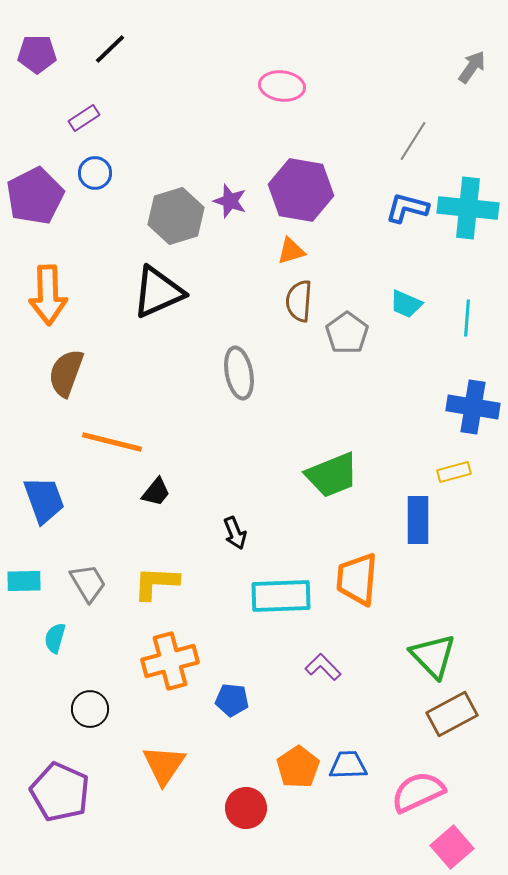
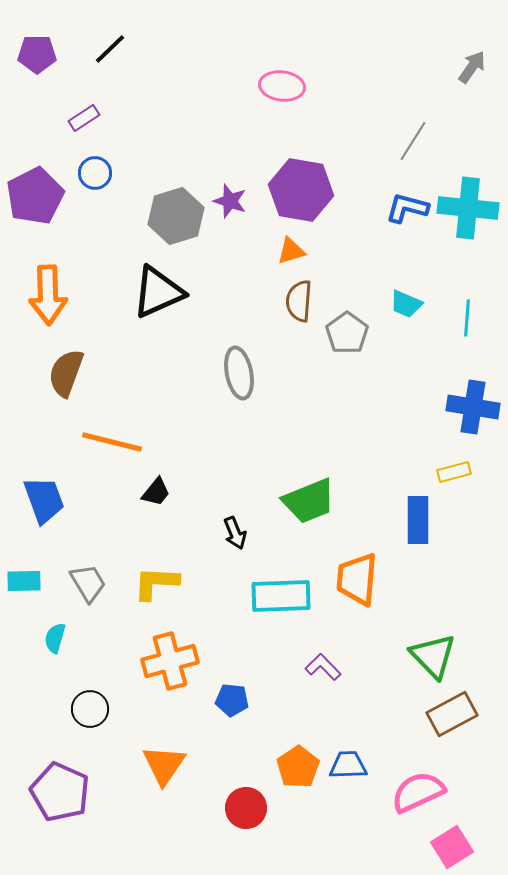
green trapezoid at (332, 475): moved 23 px left, 26 px down
pink square at (452, 847): rotated 9 degrees clockwise
